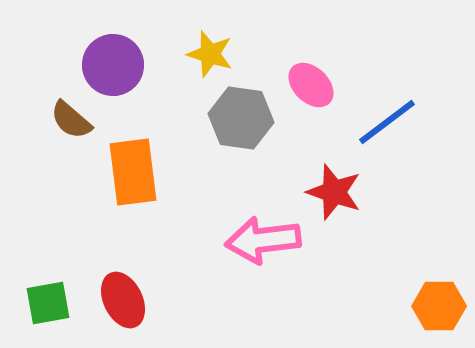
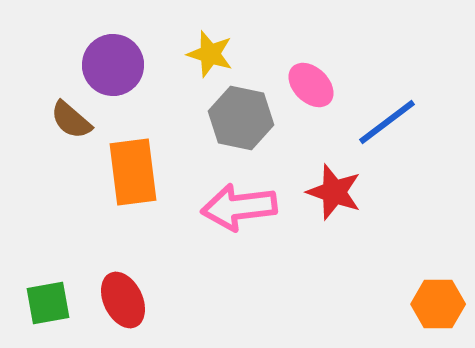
gray hexagon: rotated 4 degrees clockwise
pink arrow: moved 24 px left, 33 px up
orange hexagon: moved 1 px left, 2 px up
